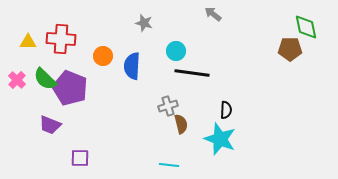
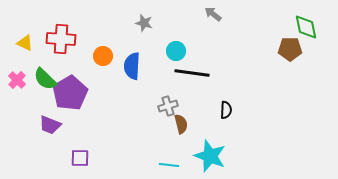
yellow triangle: moved 3 px left, 1 px down; rotated 24 degrees clockwise
purple pentagon: moved 5 px down; rotated 20 degrees clockwise
cyan star: moved 10 px left, 17 px down
